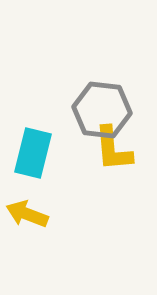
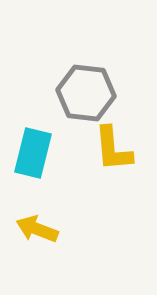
gray hexagon: moved 16 px left, 17 px up
yellow arrow: moved 10 px right, 15 px down
